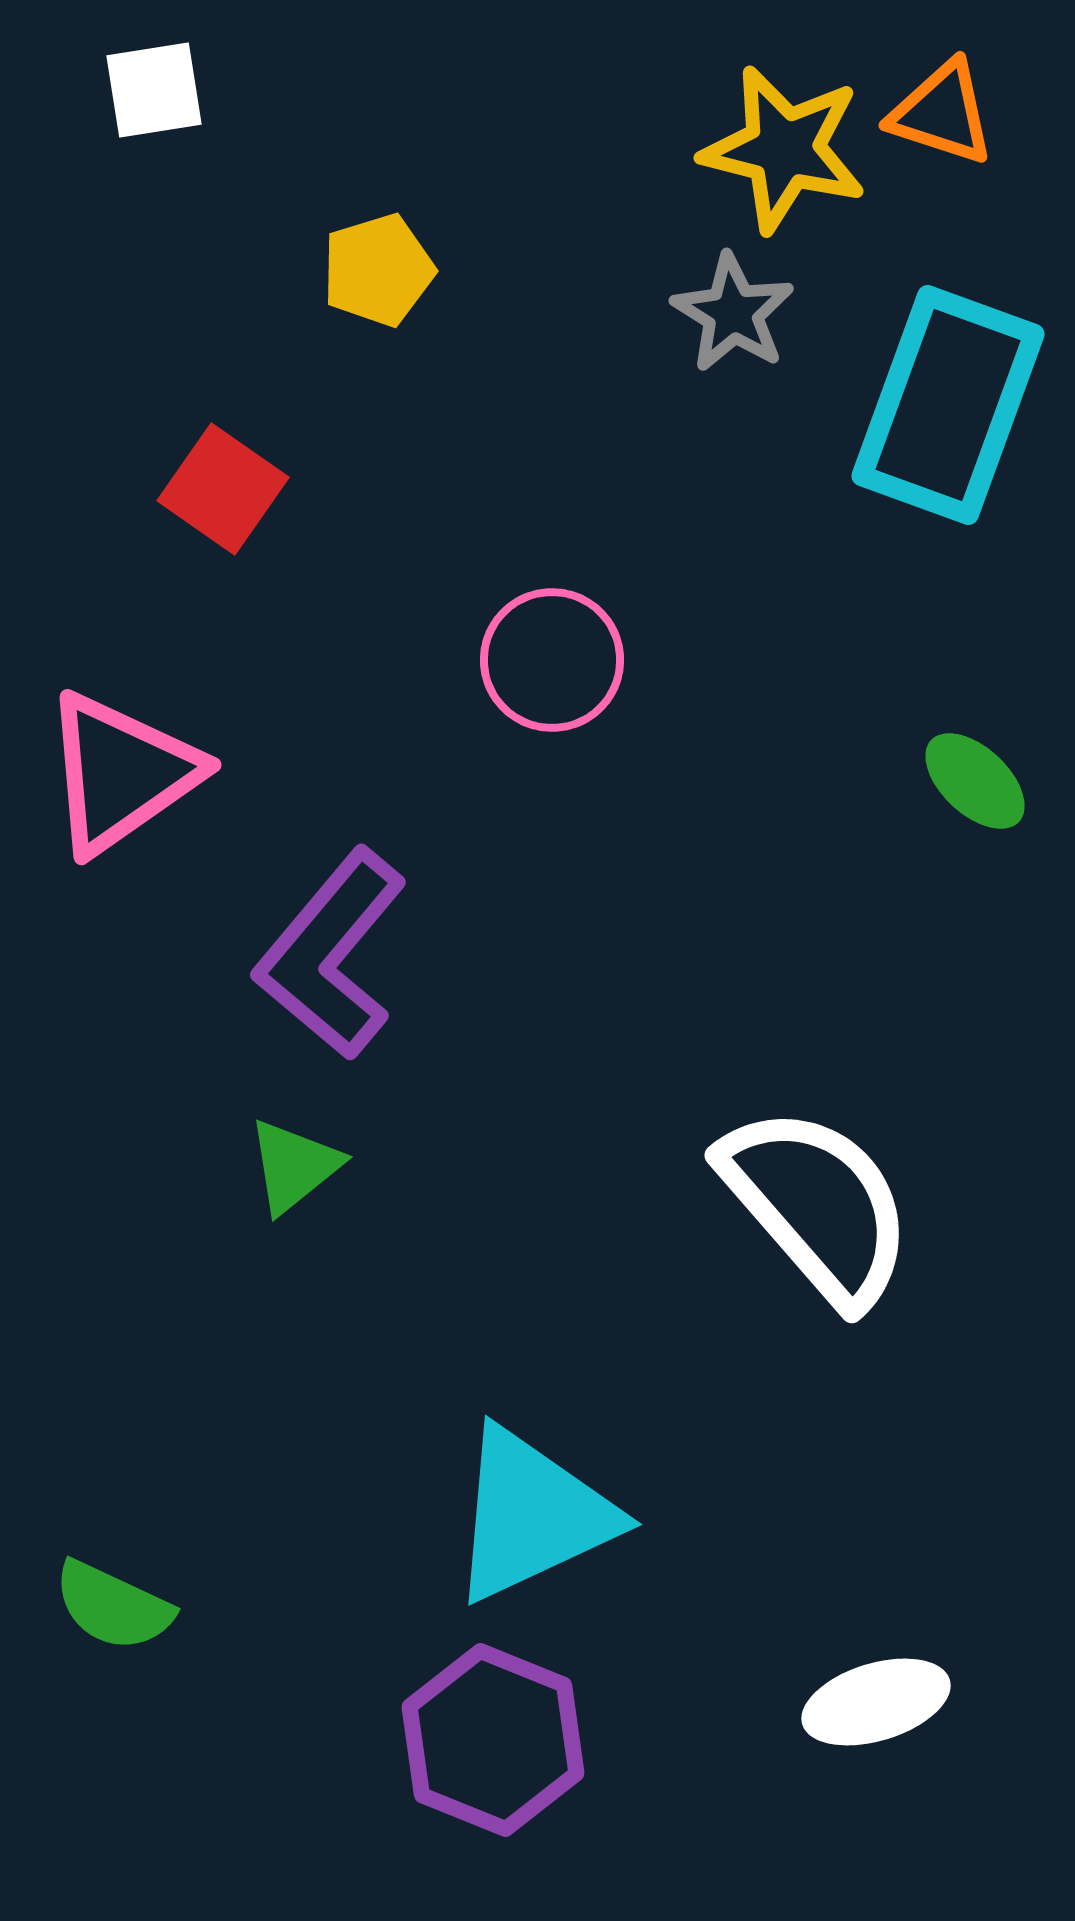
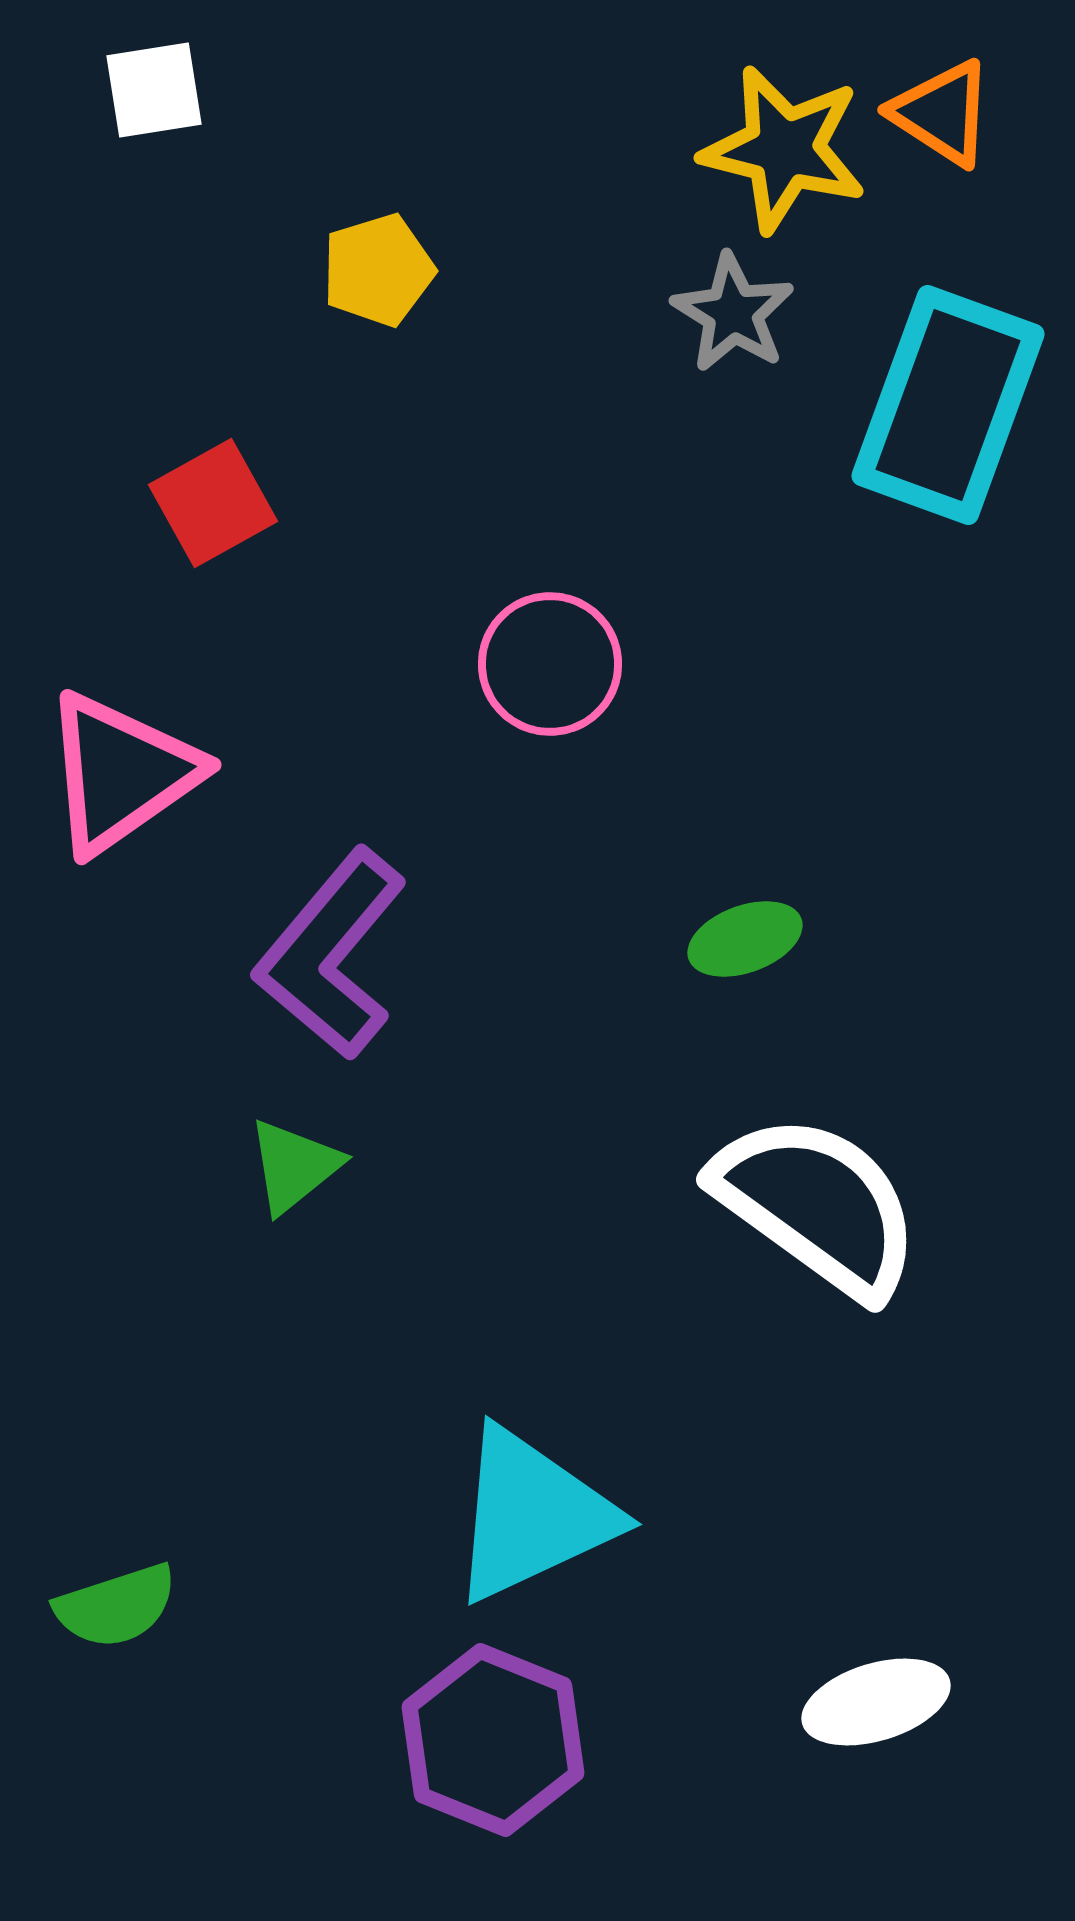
orange triangle: rotated 15 degrees clockwise
red square: moved 10 px left, 14 px down; rotated 26 degrees clockwise
pink circle: moved 2 px left, 4 px down
green ellipse: moved 230 px left, 158 px down; rotated 63 degrees counterclockwise
white semicircle: rotated 13 degrees counterclockwise
green semicircle: moved 3 px right; rotated 43 degrees counterclockwise
